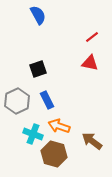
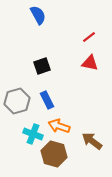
red line: moved 3 px left
black square: moved 4 px right, 3 px up
gray hexagon: rotated 10 degrees clockwise
